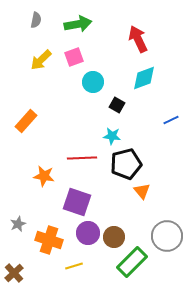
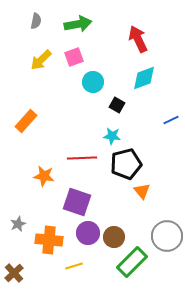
gray semicircle: moved 1 px down
orange cross: rotated 12 degrees counterclockwise
